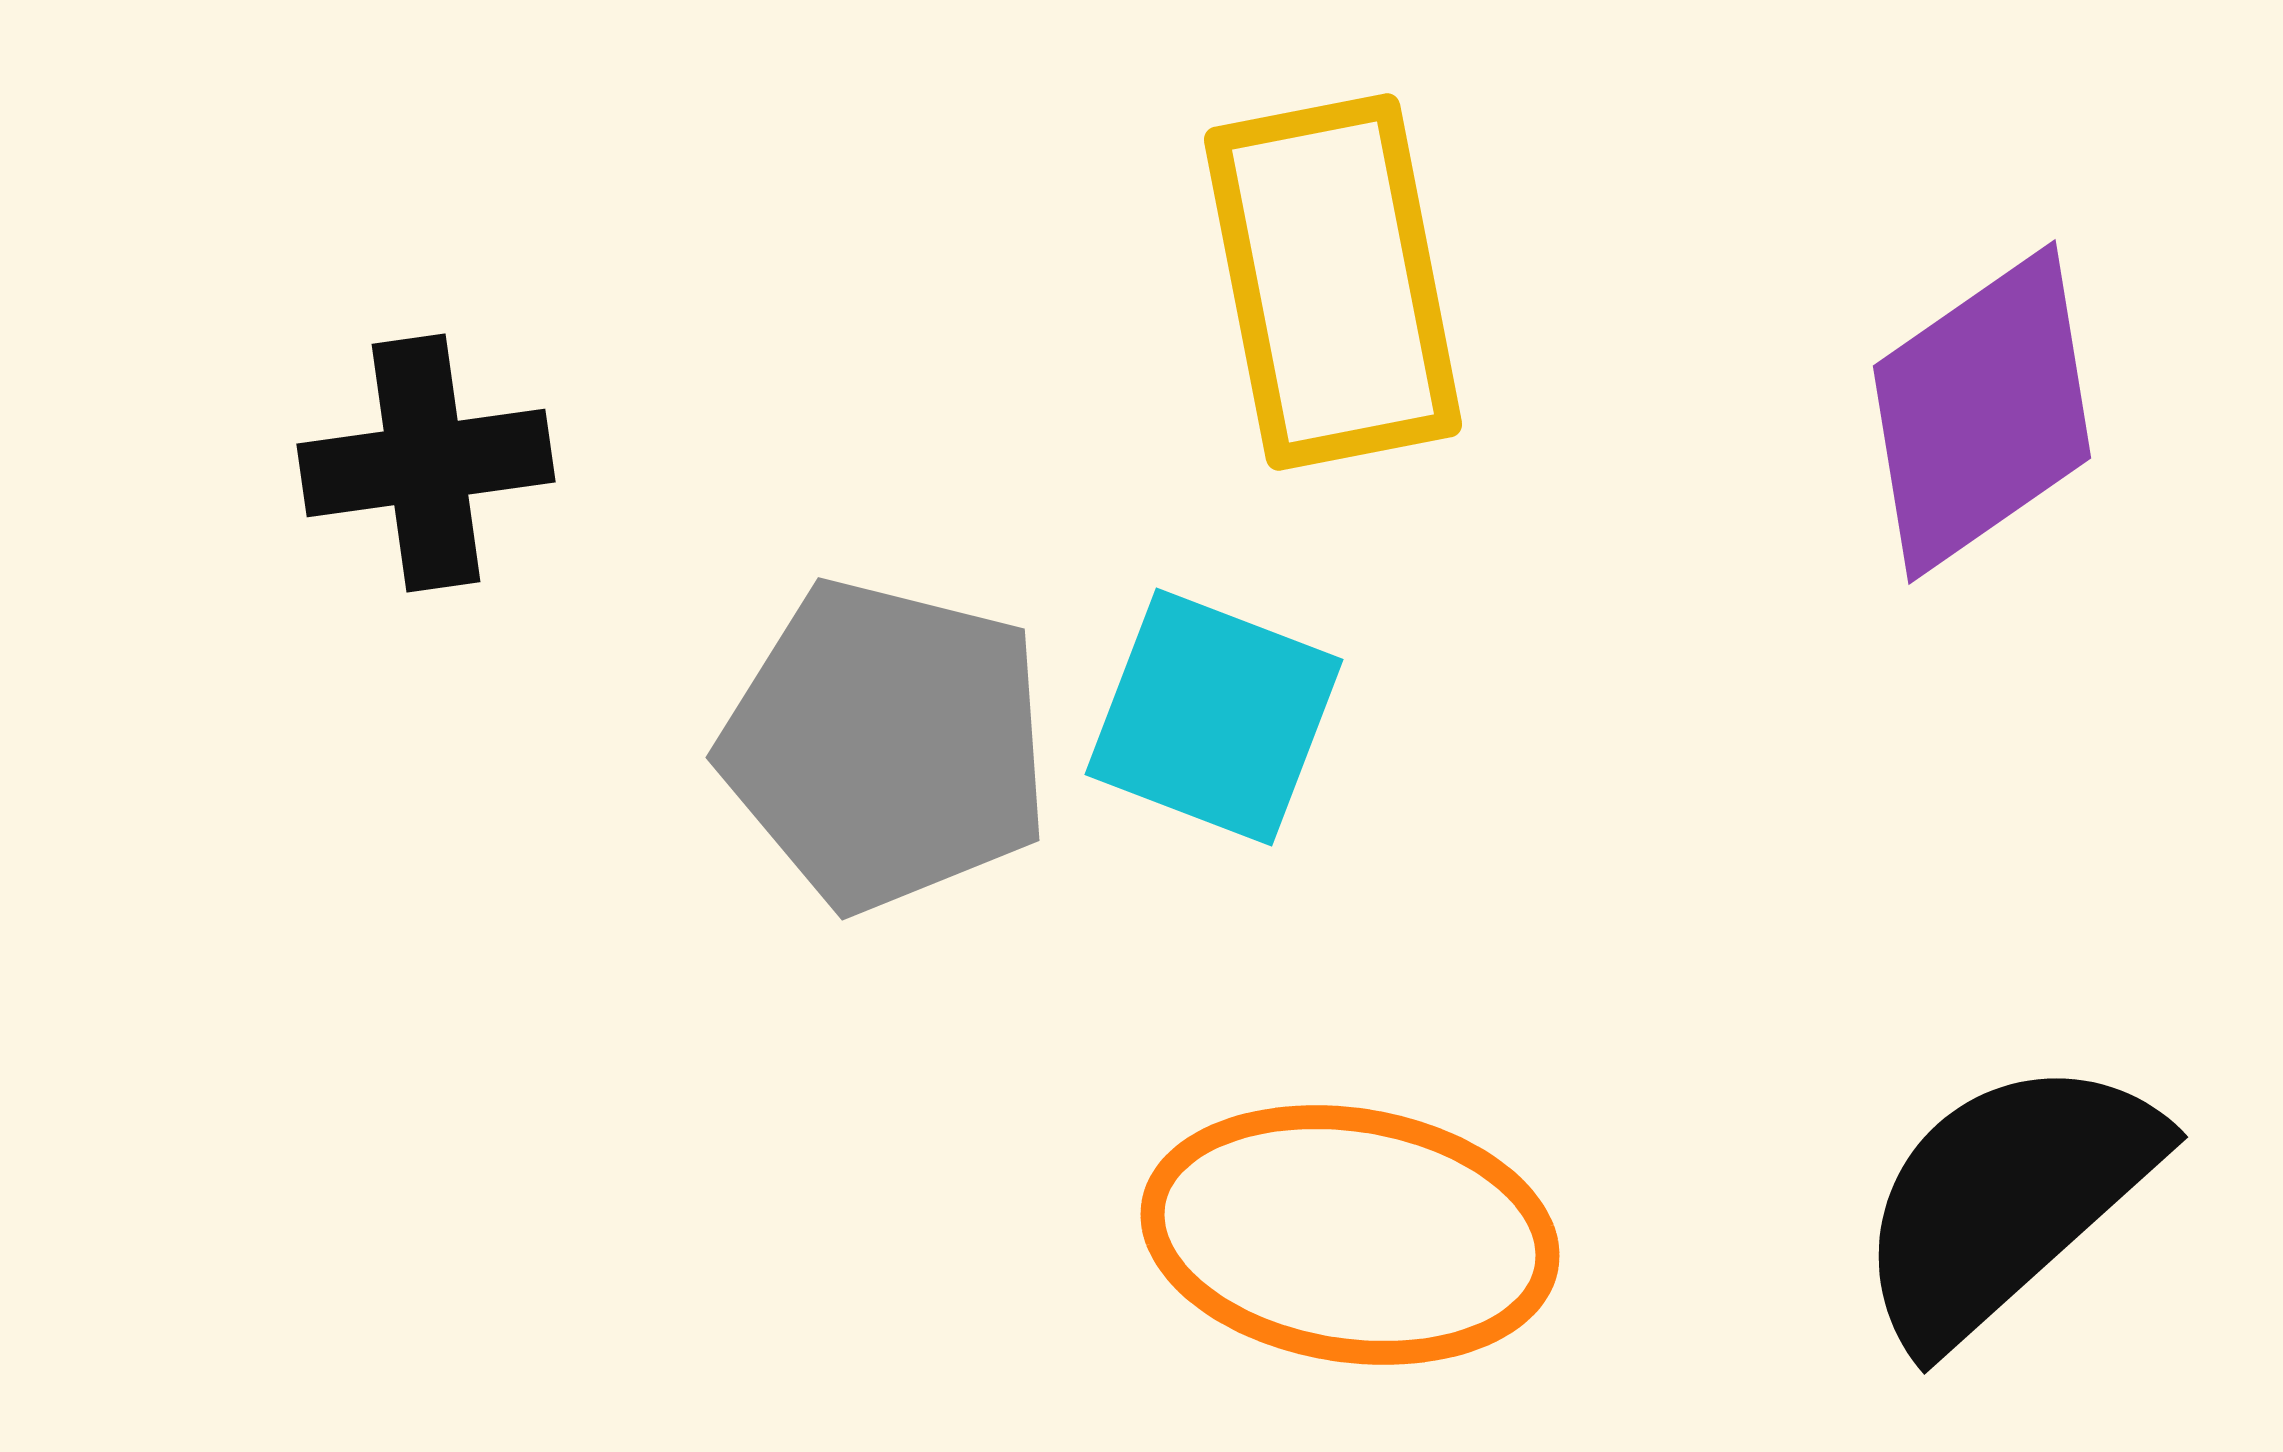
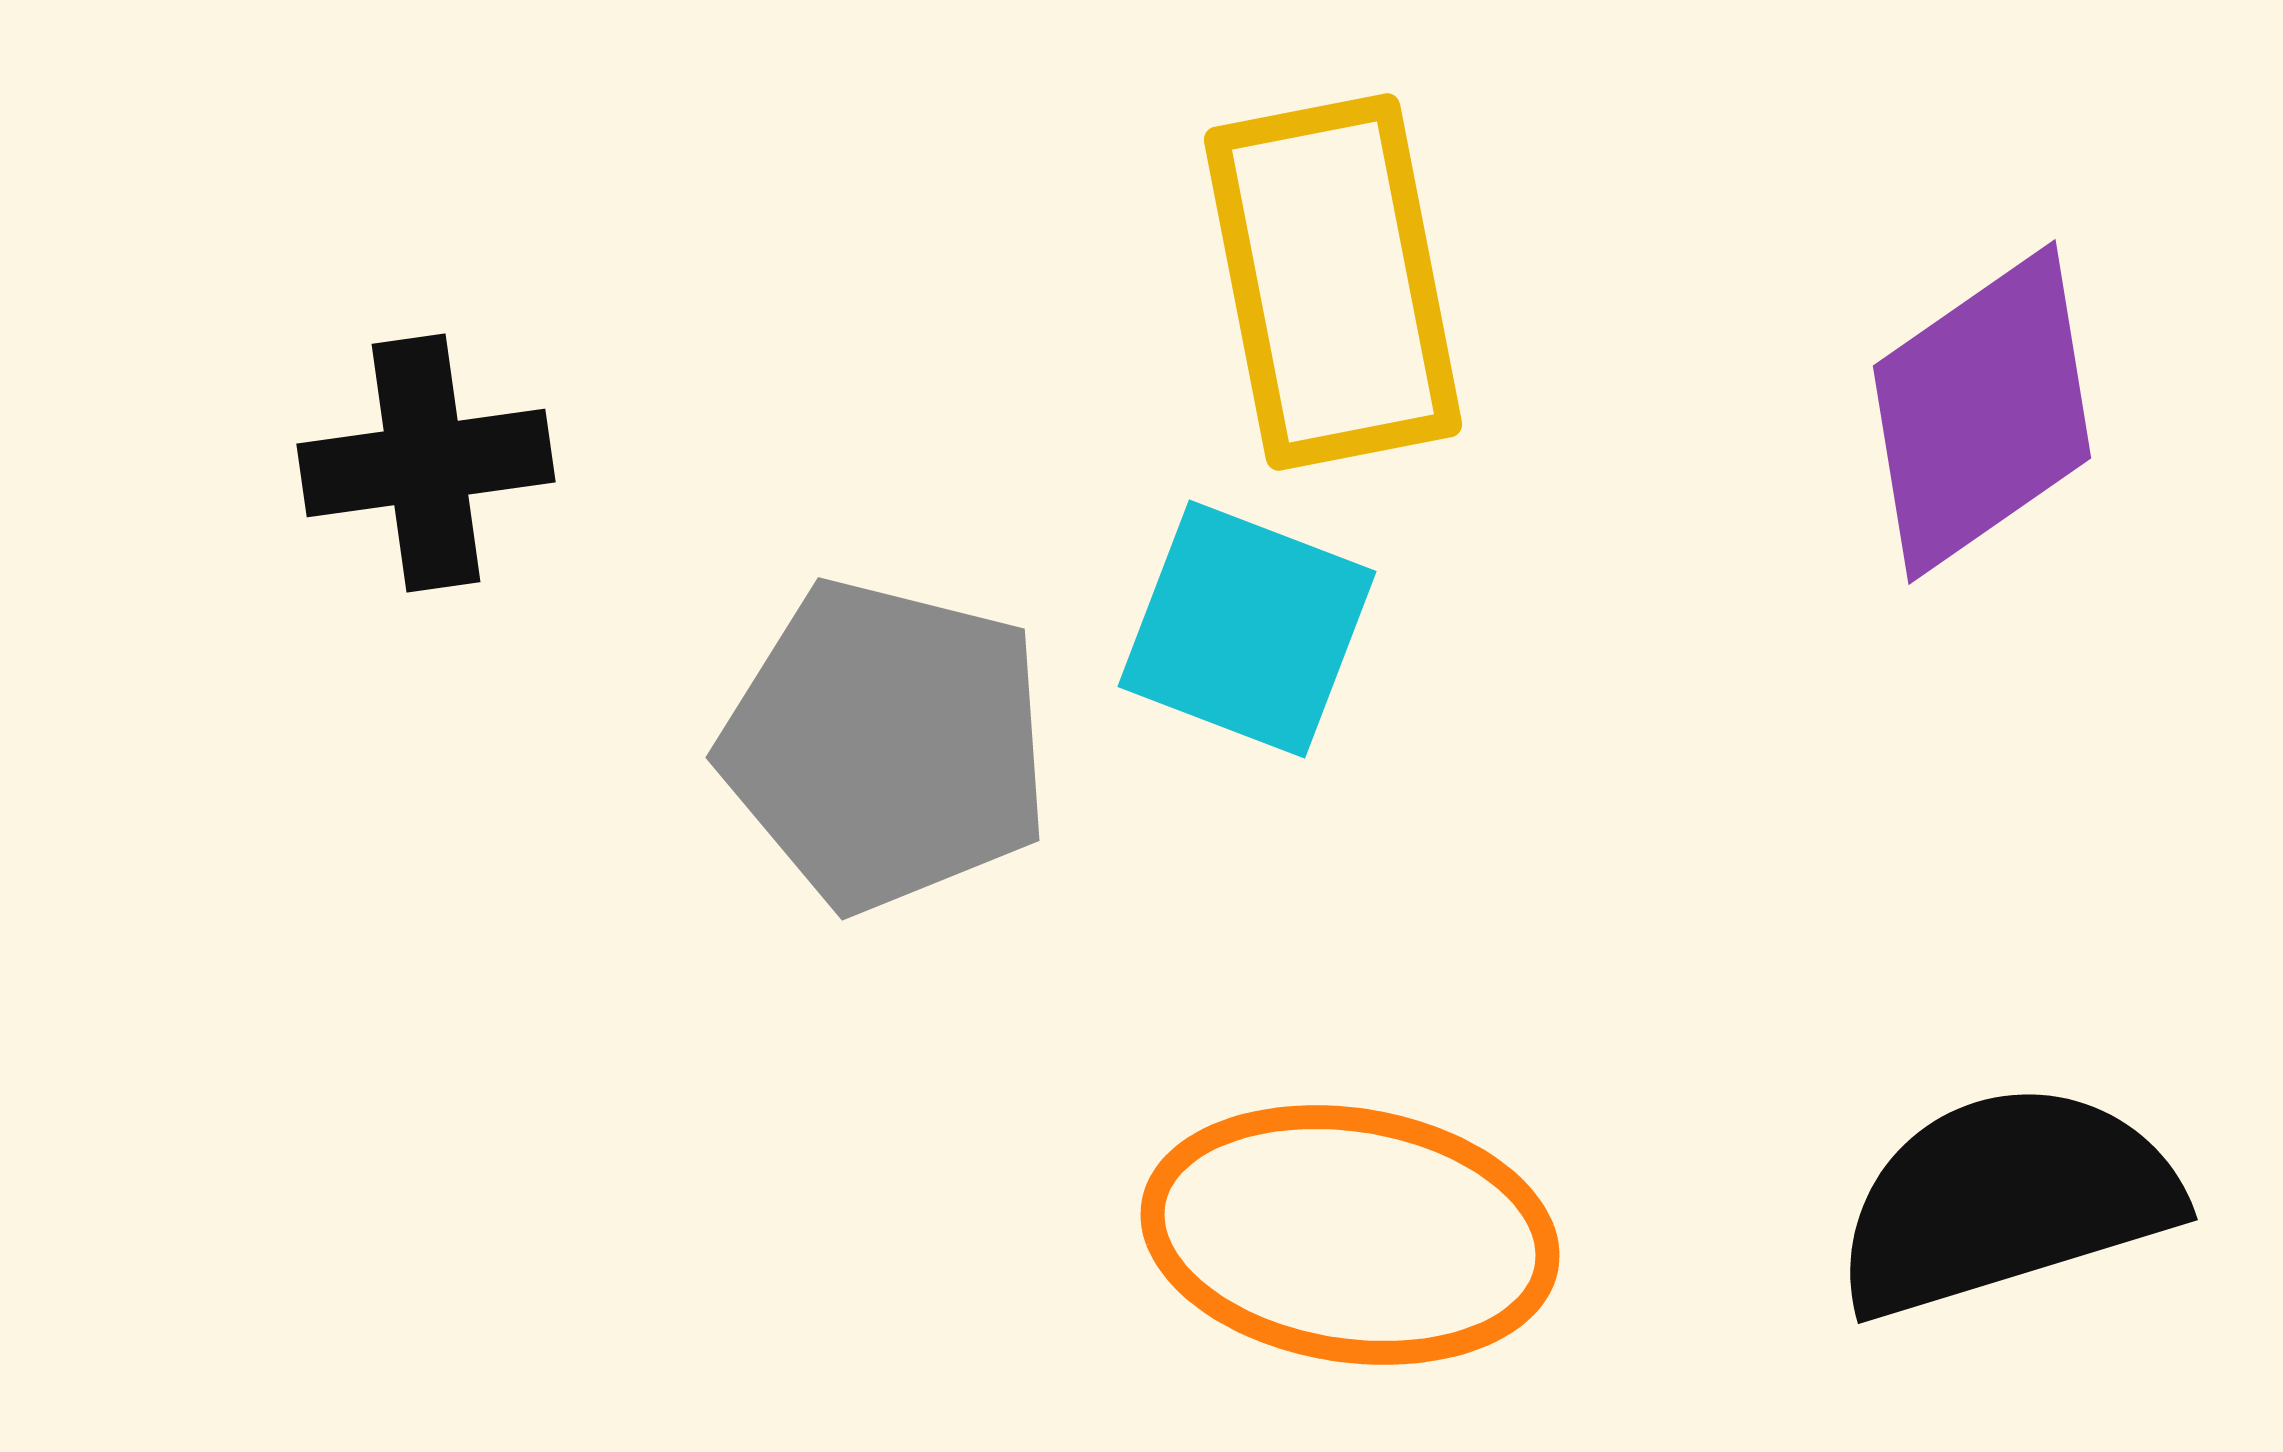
cyan square: moved 33 px right, 88 px up
black semicircle: rotated 25 degrees clockwise
